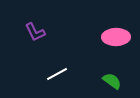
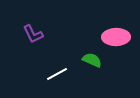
purple L-shape: moved 2 px left, 2 px down
green semicircle: moved 20 px left, 21 px up; rotated 12 degrees counterclockwise
